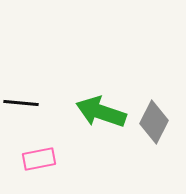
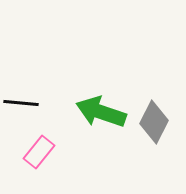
pink rectangle: moved 7 px up; rotated 40 degrees counterclockwise
